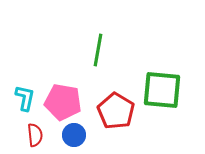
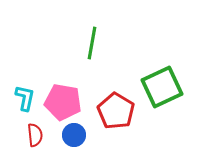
green line: moved 6 px left, 7 px up
green square: moved 3 px up; rotated 30 degrees counterclockwise
